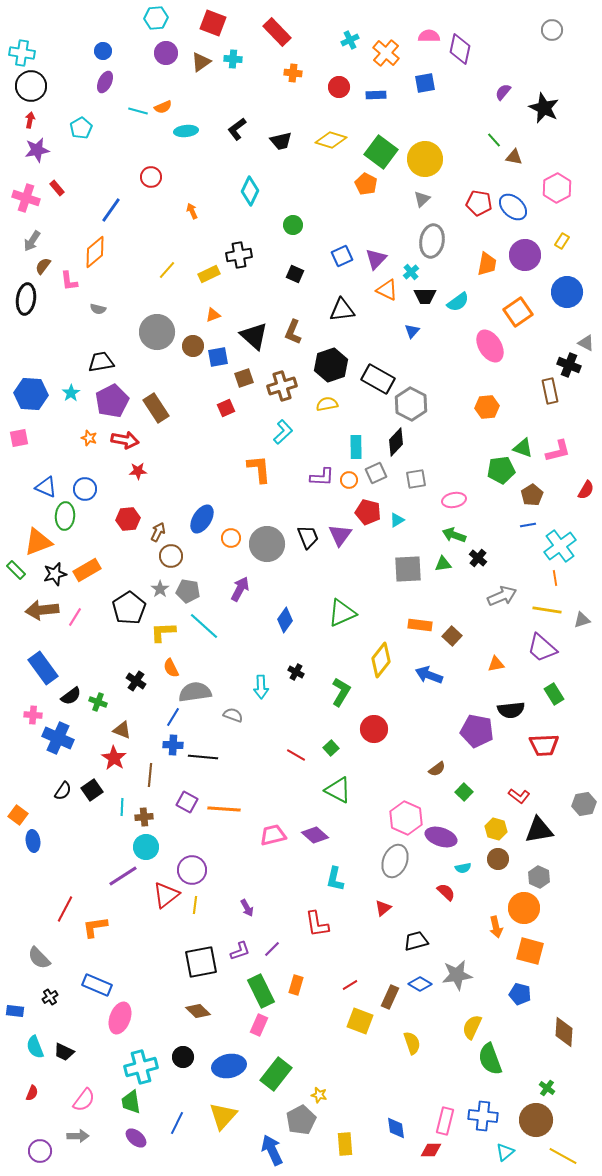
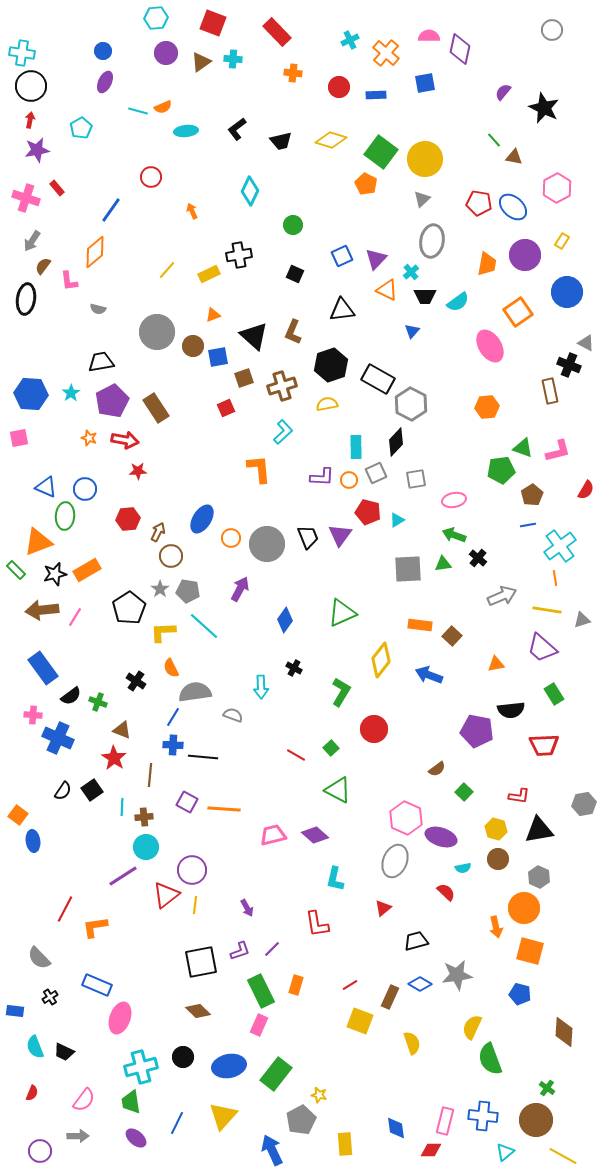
black cross at (296, 672): moved 2 px left, 4 px up
red L-shape at (519, 796): rotated 30 degrees counterclockwise
